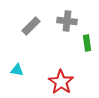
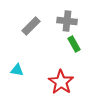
green rectangle: moved 13 px left, 1 px down; rotated 21 degrees counterclockwise
